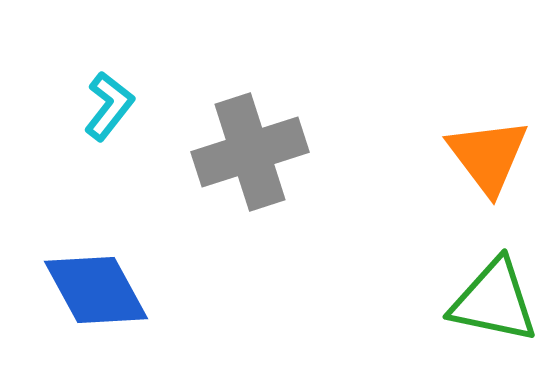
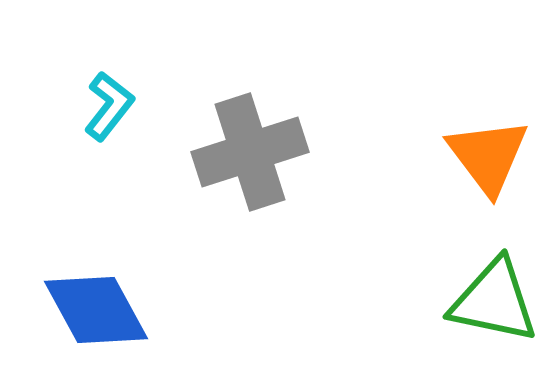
blue diamond: moved 20 px down
